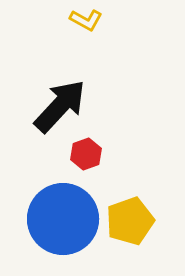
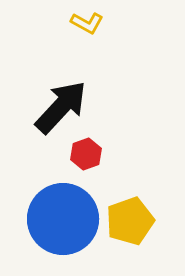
yellow L-shape: moved 1 px right, 3 px down
black arrow: moved 1 px right, 1 px down
